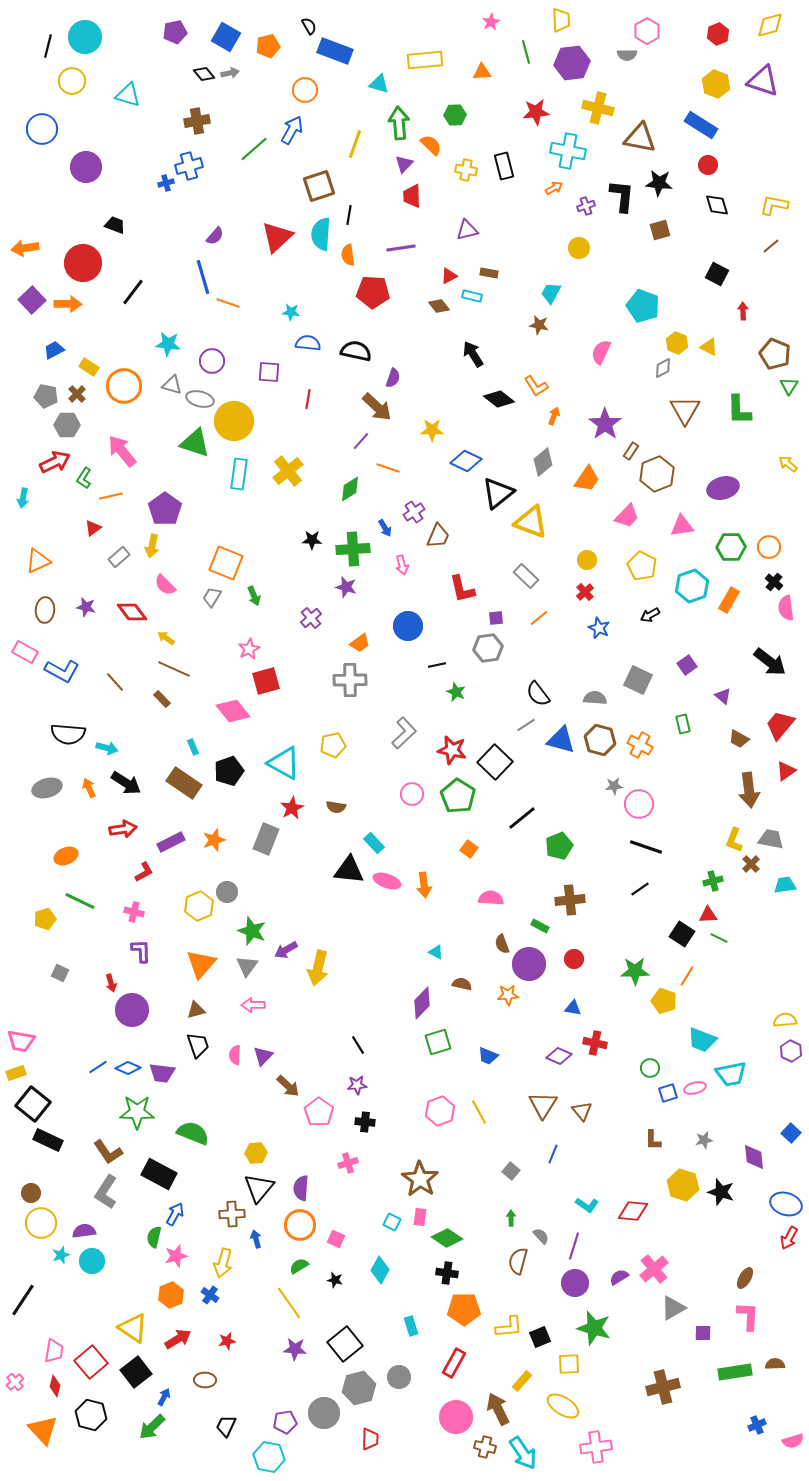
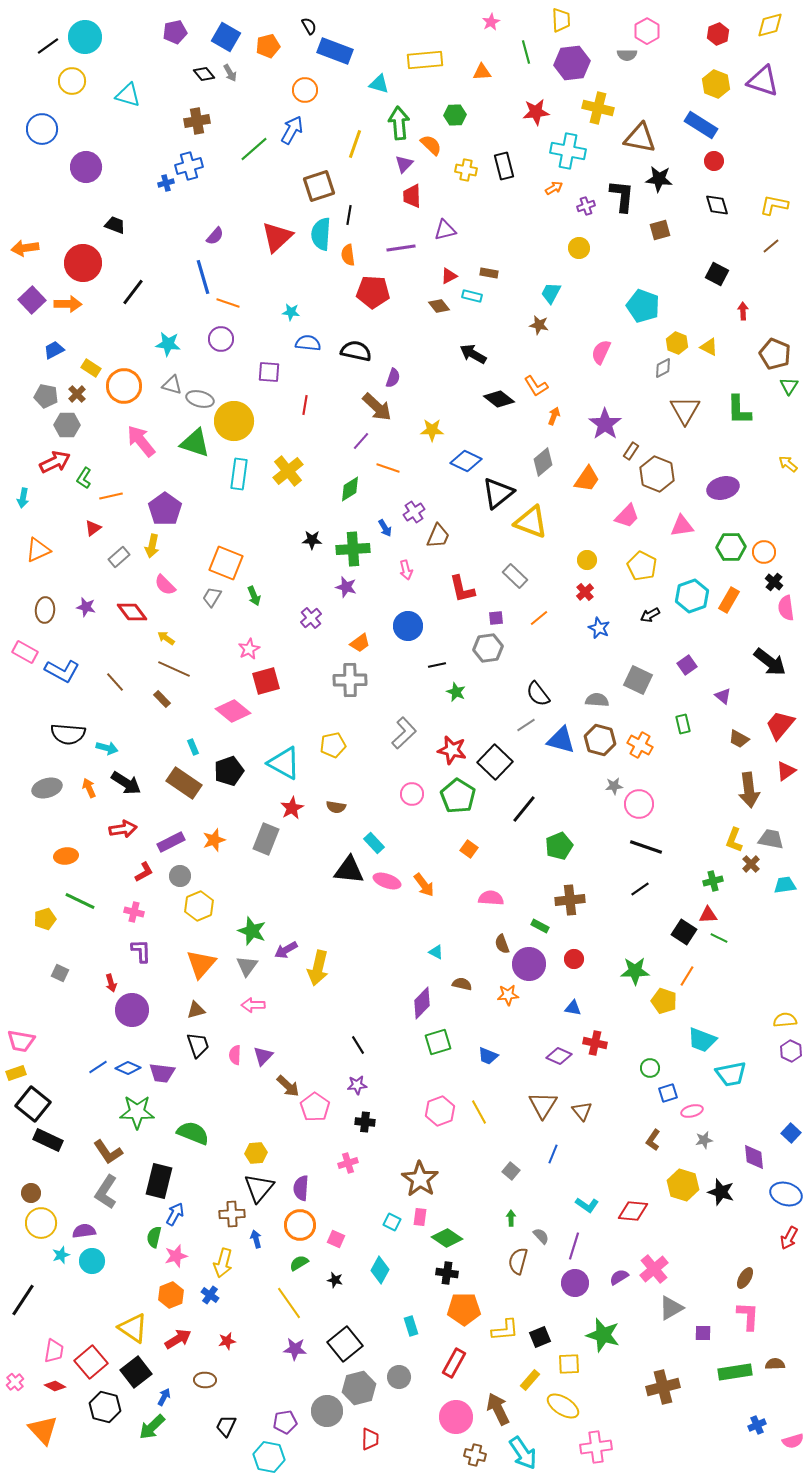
black line at (48, 46): rotated 40 degrees clockwise
gray arrow at (230, 73): rotated 72 degrees clockwise
red circle at (708, 165): moved 6 px right, 4 px up
black star at (659, 183): moved 4 px up
purple triangle at (467, 230): moved 22 px left
black arrow at (473, 354): rotated 28 degrees counterclockwise
purple circle at (212, 361): moved 9 px right, 22 px up
yellow rectangle at (89, 367): moved 2 px right, 1 px down
red line at (308, 399): moved 3 px left, 6 px down
pink arrow at (122, 451): moved 19 px right, 10 px up
brown hexagon at (657, 474): rotated 16 degrees counterclockwise
orange circle at (769, 547): moved 5 px left, 5 px down
orange triangle at (38, 561): moved 11 px up
pink arrow at (402, 565): moved 4 px right, 5 px down
gray rectangle at (526, 576): moved 11 px left
cyan hexagon at (692, 586): moved 10 px down
gray semicircle at (595, 698): moved 2 px right, 2 px down
pink diamond at (233, 711): rotated 12 degrees counterclockwise
black line at (522, 818): moved 2 px right, 9 px up; rotated 12 degrees counterclockwise
orange ellipse at (66, 856): rotated 15 degrees clockwise
orange arrow at (424, 885): rotated 30 degrees counterclockwise
gray circle at (227, 892): moved 47 px left, 16 px up
black square at (682, 934): moved 2 px right, 2 px up
pink ellipse at (695, 1088): moved 3 px left, 23 px down
pink pentagon at (319, 1112): moved 4 px left, 5 px up
brown L-shape at (653, 1140): rotated 35 degrees clockwise
black rectangle at (159, 1174): moved 7 px down; rotated 76 degrees clockwise
blue ellipse at (786, 1204): moved 10 px up
green semicircle at (299, 1266): moved 3 px up
gray triangle at (673, 1308): moved 2 px left
yellow L-shape at (509, 1327): moved 4 px left, 3 px down
green star at (594, 1328): moved 9 px right, 7 px down
yellow rectangle at (522, 1381): moved 8 px right, 1 px up
red diamond at (55, 1386): rotated 75 degrees counterclockwise
gray circle at (324, 1413): moved 3 px right, 2 px up
black hexagon at (91, 1415): moved 14 px right, 8 px up
brown cross at (485, 1447): moved 10 px left, 8 px down
